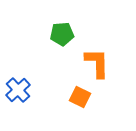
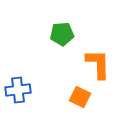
orange L-shape: moved 1 px right, 1 px down
blue cross: rotated 35 degrees clockwise
